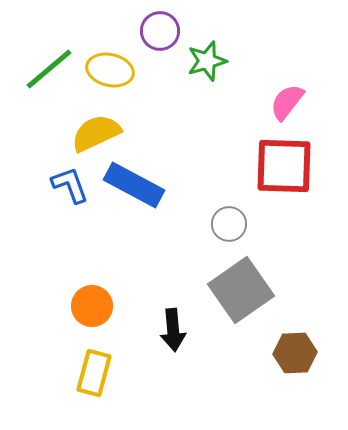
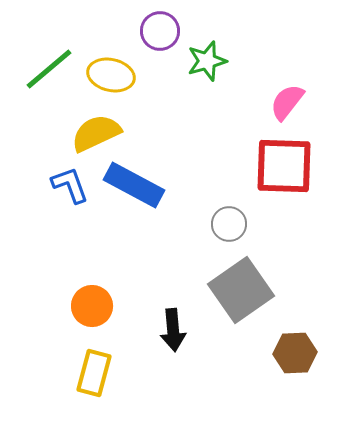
yellow ellipse: moved 1 px right, 5 px down
